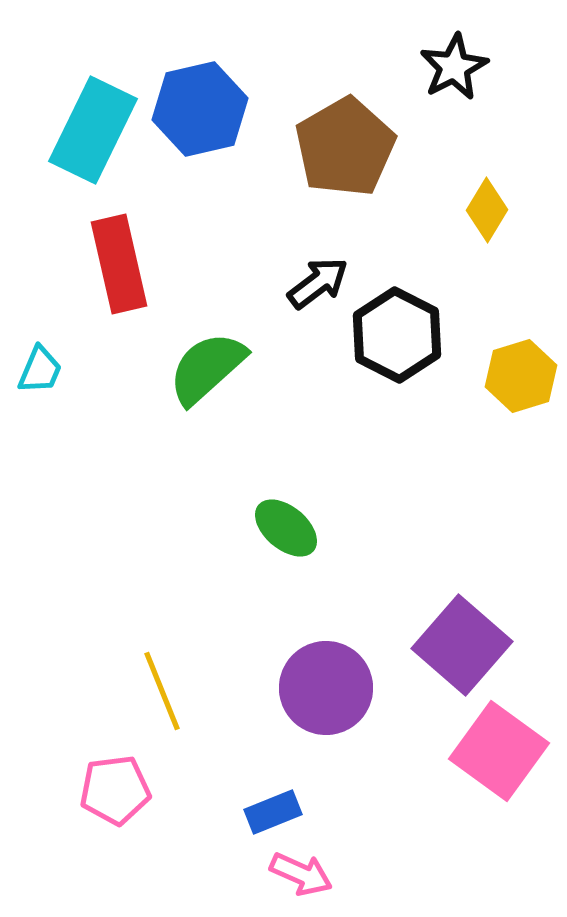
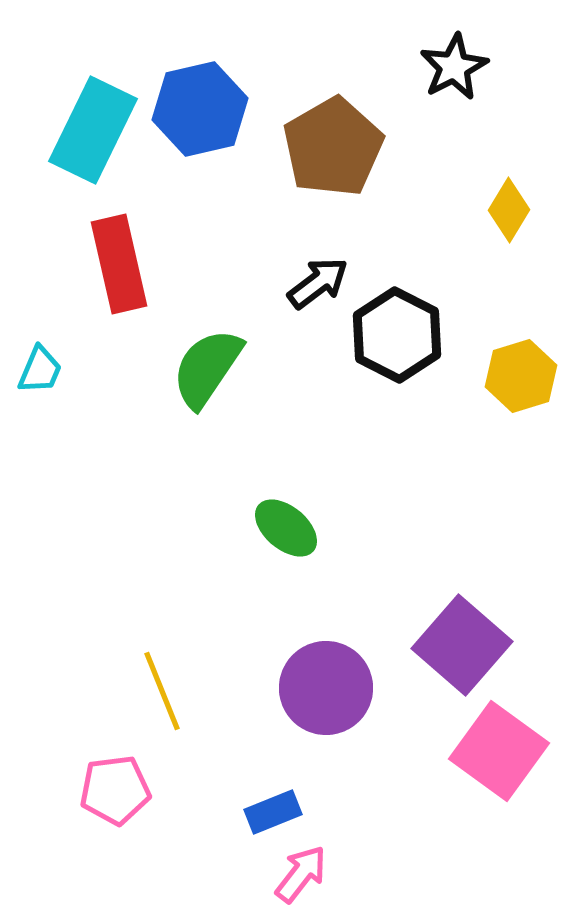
brown pentagon: moved 12 px left
yellow diamond: moved 22 px right
green semicircle: rotated 14 degrees counterclockwise
pink arrow: rotated 76 degrees counterclockwise
